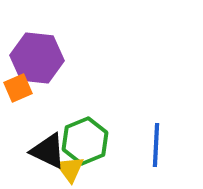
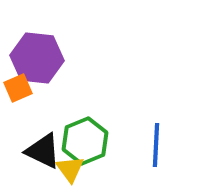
black triangle: moved 5 px left
